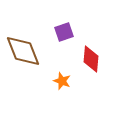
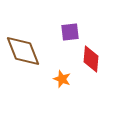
purple square: moved 6 px right; rotated 12 degrees clockwise
orange star: moved 2 px up
